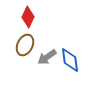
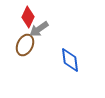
gray arrow: moved 8 px left, 28 px up
